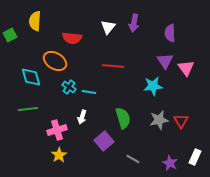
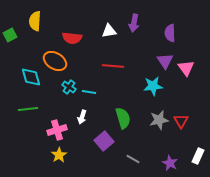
white triangle: moved 1 px right, 4 px down; rotated 42 degrees clockwise
white rectangle: moved 3 px right, 1 px up
